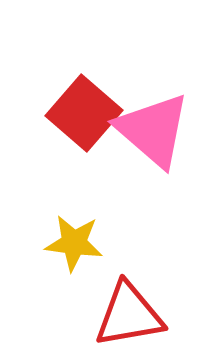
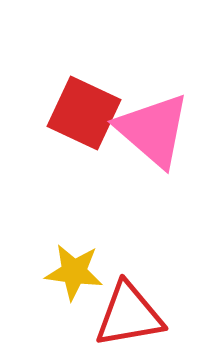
red square: rotated 16 degrees counterclockwise
yellow star: moved 29 px down
